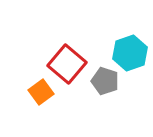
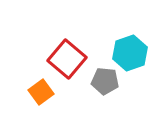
red square: moved 5 px up
gray pentagon: rotated 12 degrees counterclockwise
